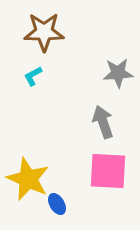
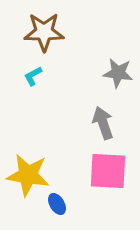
gray star: rotated 12 degrees clockwise
gray arrow: moved 1 px down
yellow star: moved 4 px up; rotated 15 degrees counterclockwise
